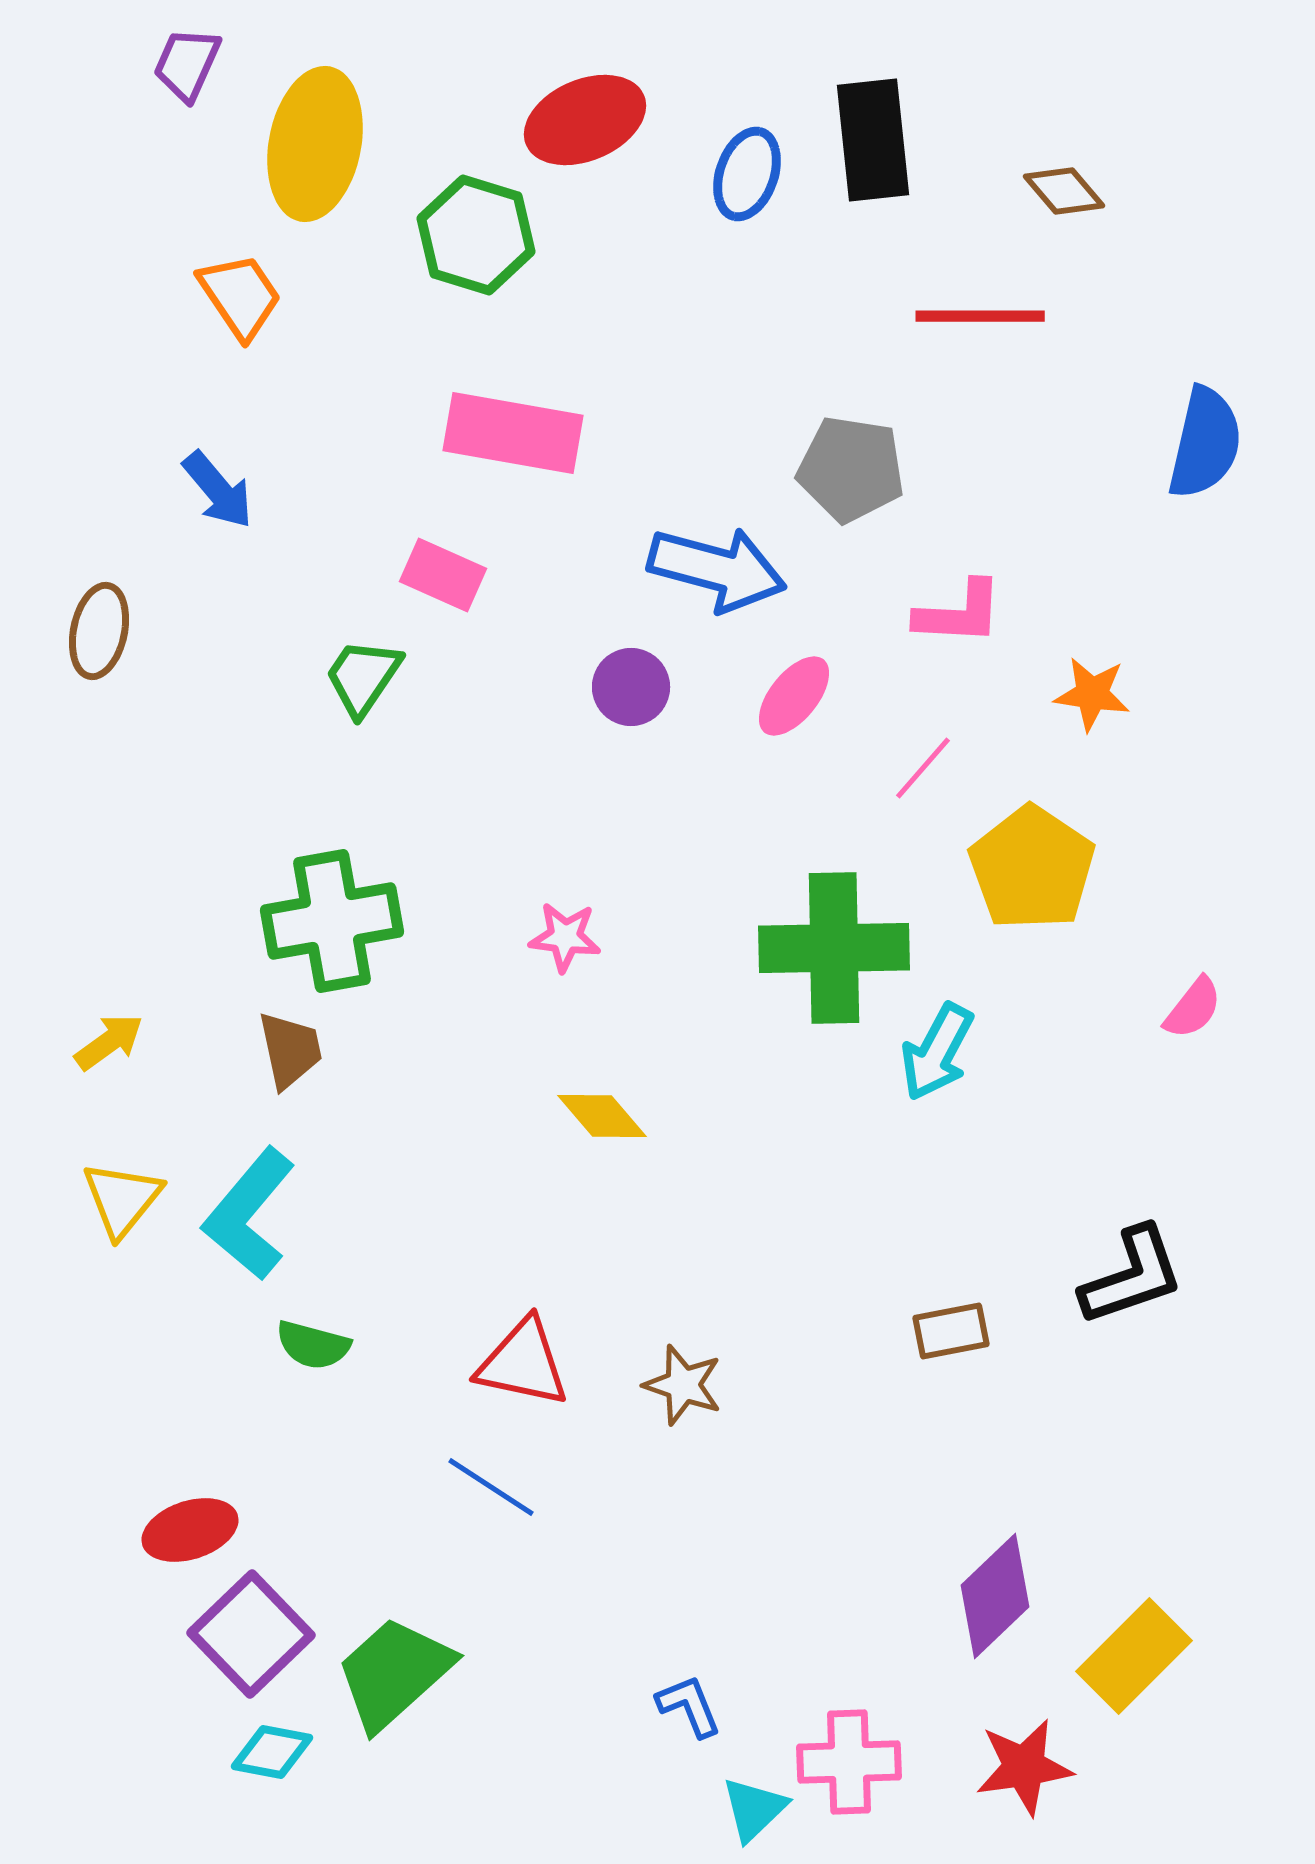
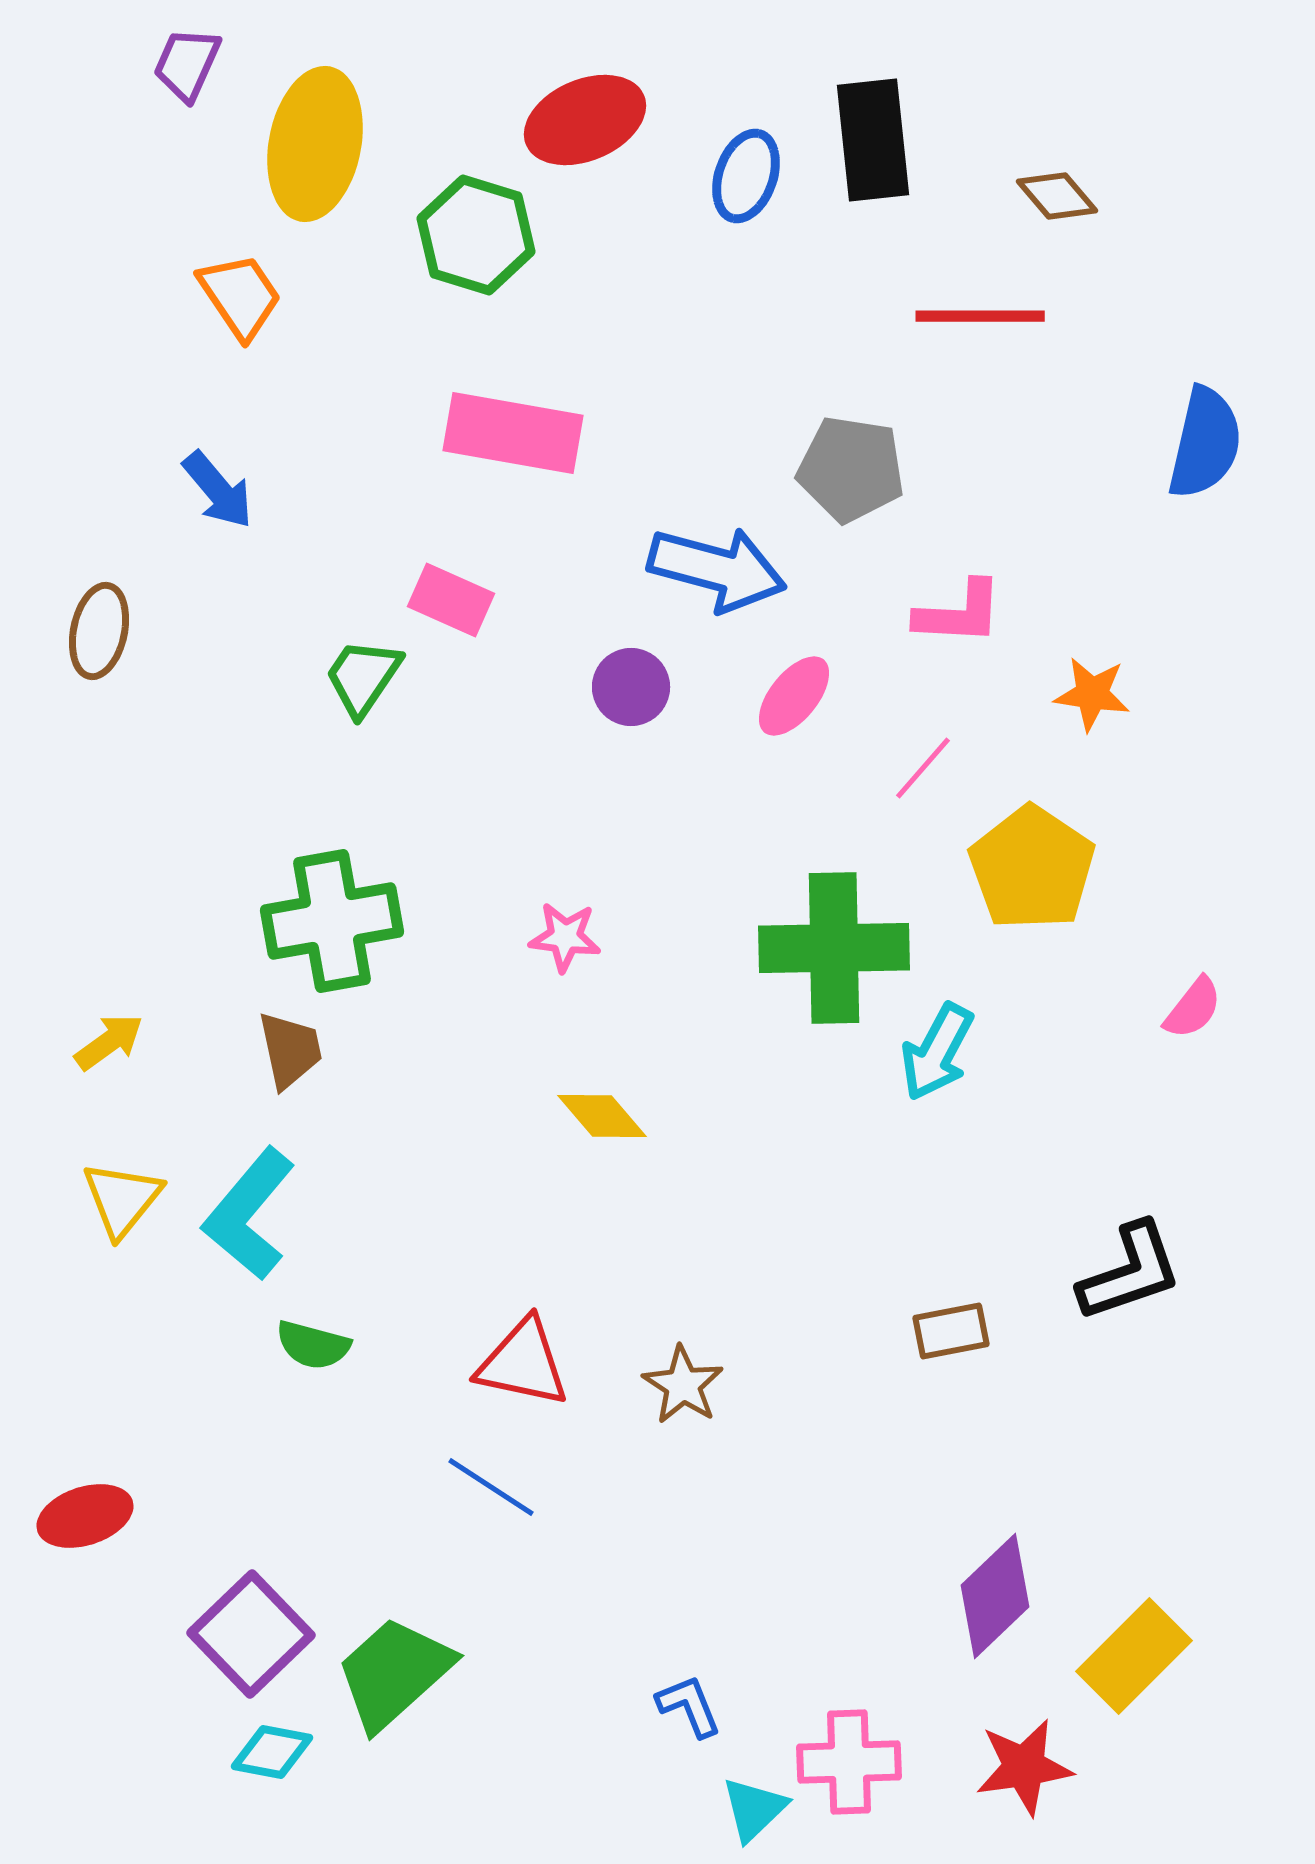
blue ellipse at (747, 174): moved 1 px left, 2 px down
brown diamond at (1064, 191): moved 7 px left, 5 px down
pink rectangle at (443, 575): moved 8 px right, 25 px down
black L-shape at (1132, 1276): moved 2 px left, 4 px up
brown star at (683, 1385): rotated 14 degrees clockwise
red ellipse at (190, 1530): moved 105 px left, 14 px up
